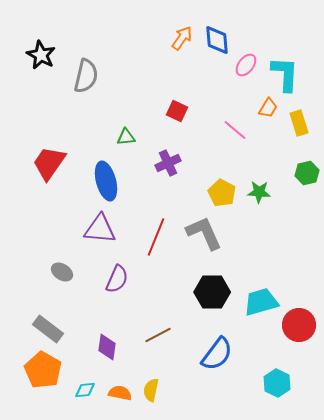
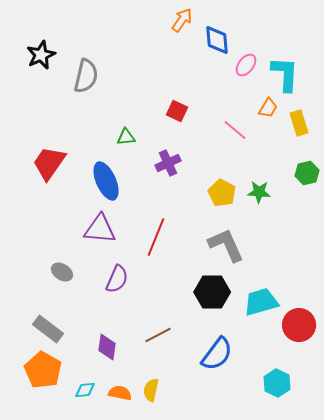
orange arrow: moved 18 px up
black star: rotated 20 degrees clockwise
blue ellipse: rotated 9 degrees counterclockwise
gray L-shape: moved 22 px right, 12 px down
